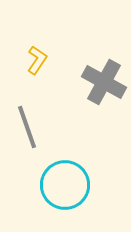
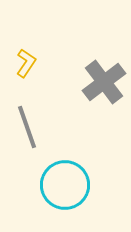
yellow L-shape: moved 11 px left, 3 px down
gray cross: rotated 24 degrees clockwise
